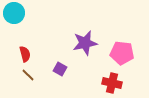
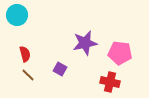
cyan circle: moved 3 px right, 2 px down
pink pentagon: moved 2 px left
red cross: moved 2 px left, 1 px up
